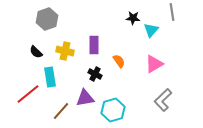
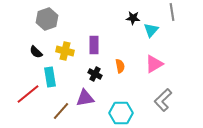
orange semicircle: moved 1 px right, 5 px down; rotated 24 degrees clockwise
cyan hexagon: moved 8 px right, 3 px down; rotated 15 degrees clockwise
